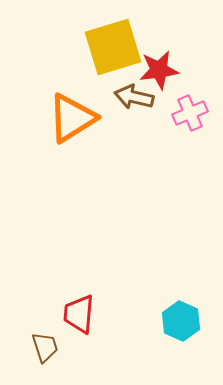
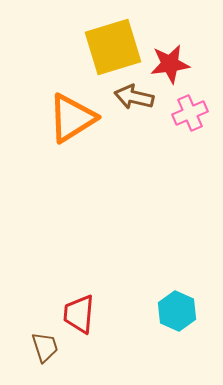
red star: moved 11 px right, 6 px up
cyan hexagon: moved 4 px left, 10 px up
